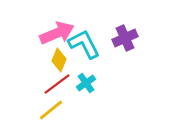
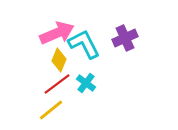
cyan cross: rotated 18 degrees counterclockwise
